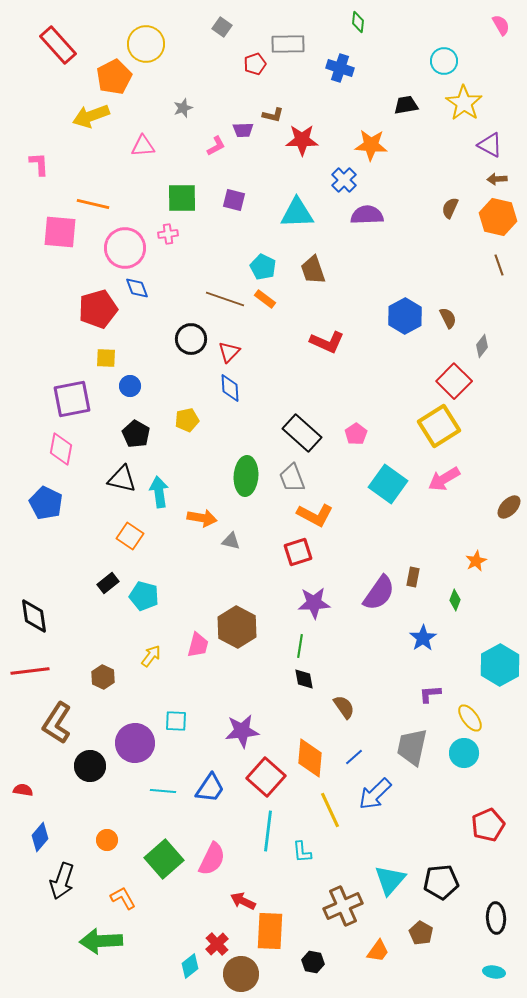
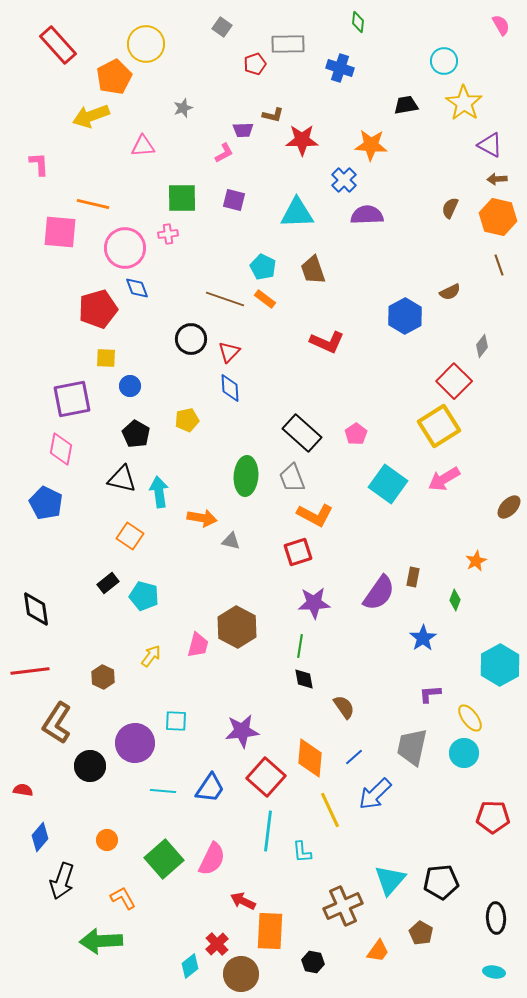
pink L-shape at (216, 146): moved 8 px right, 7 px down
brown semicircle at (448, 318): moved 2 px right, 26 px up; rotated 90 degrees clockwise
black diamond at (34, 616): moved 2 px right, 7 px up
red pentagon at (488, 825): moved 5 px right, 8 px up; rotated 24 degrees clockwise
